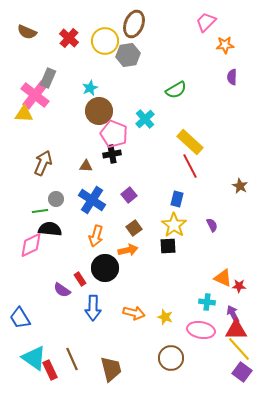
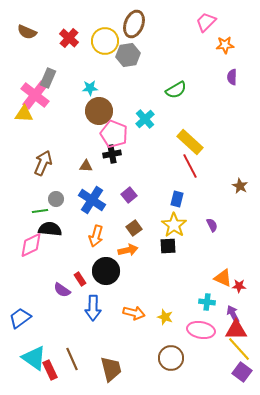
cyan star at (90, 88): rotated 21 degrees clockwise
black circle at (105, 268): moved 1 px right, 3 px down
blue trapezoid at (20, 318): rotated 85 degrees clockwise
